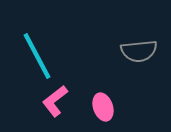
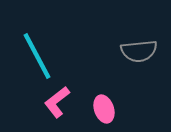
pink L-shape: moved 2 px right, 1 px down
pink ellipse: moved 1 px right, 2 px down
